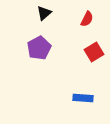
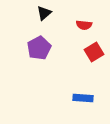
red semicircle: moved 3 px left, 6 px down; rotated 70 degrees clockwise
